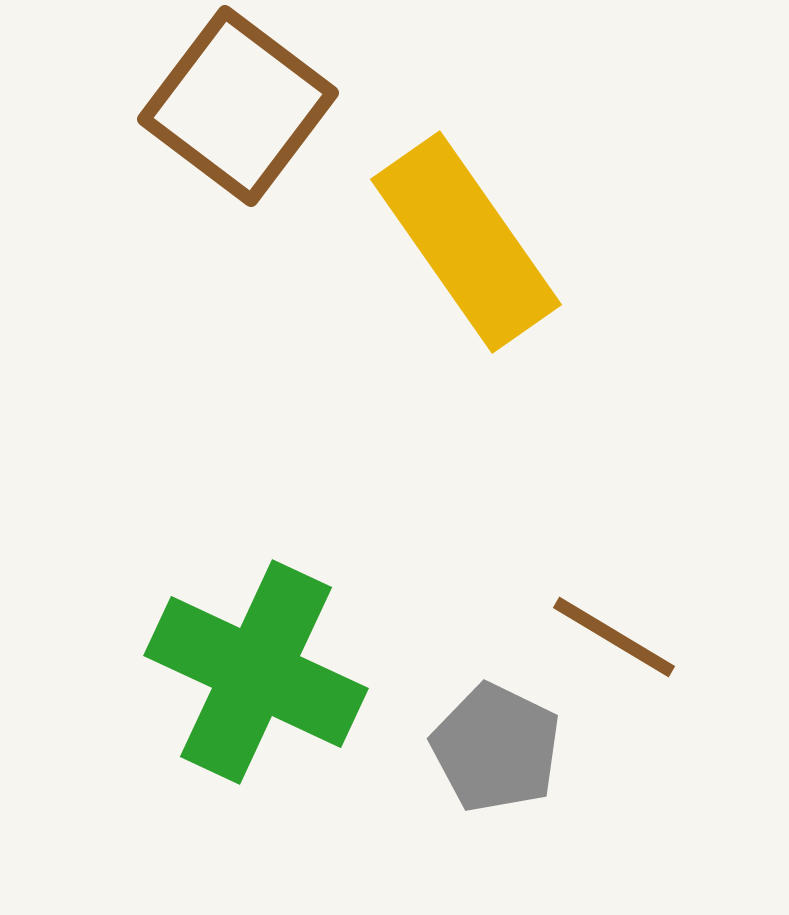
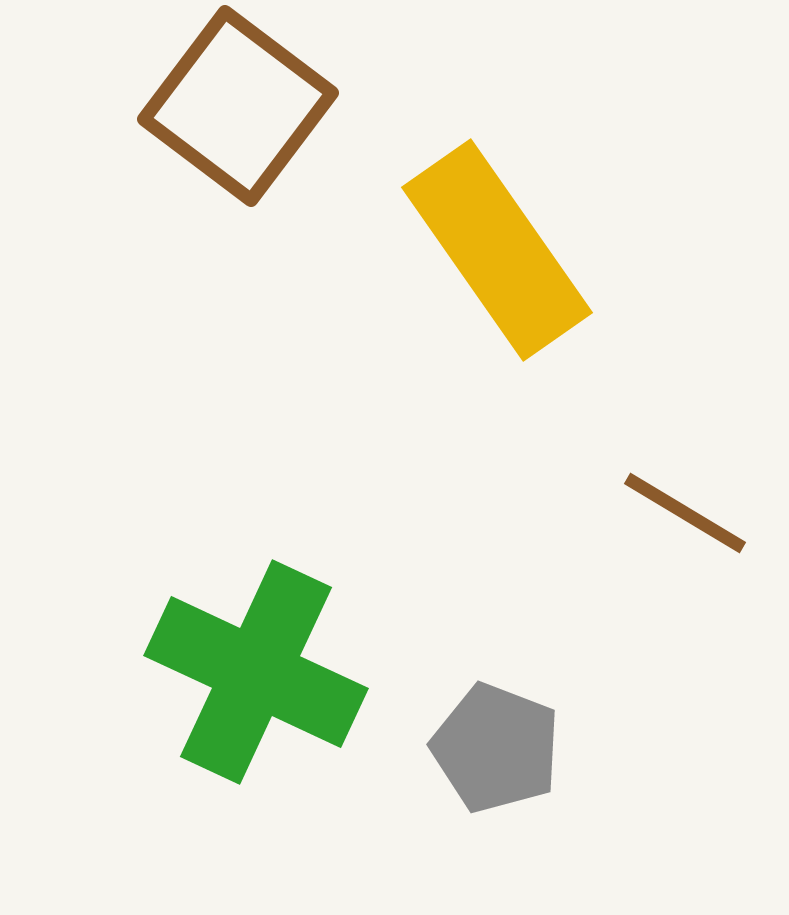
yellow rectangle: moved 31 px right, 8 px down
brown line: moved 71 px right, 124 px up
gray pentagon: rotated 5 degrees counterclockwise
